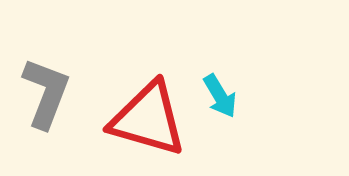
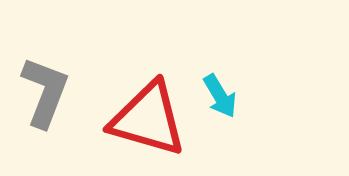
gray L-shape: moved 1 px left, 1 px up
